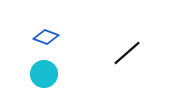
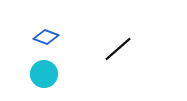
black line: moved 9 px left, 4 px up
